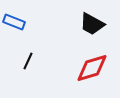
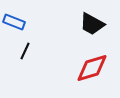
black line: moved 3 px left, 10 px up
